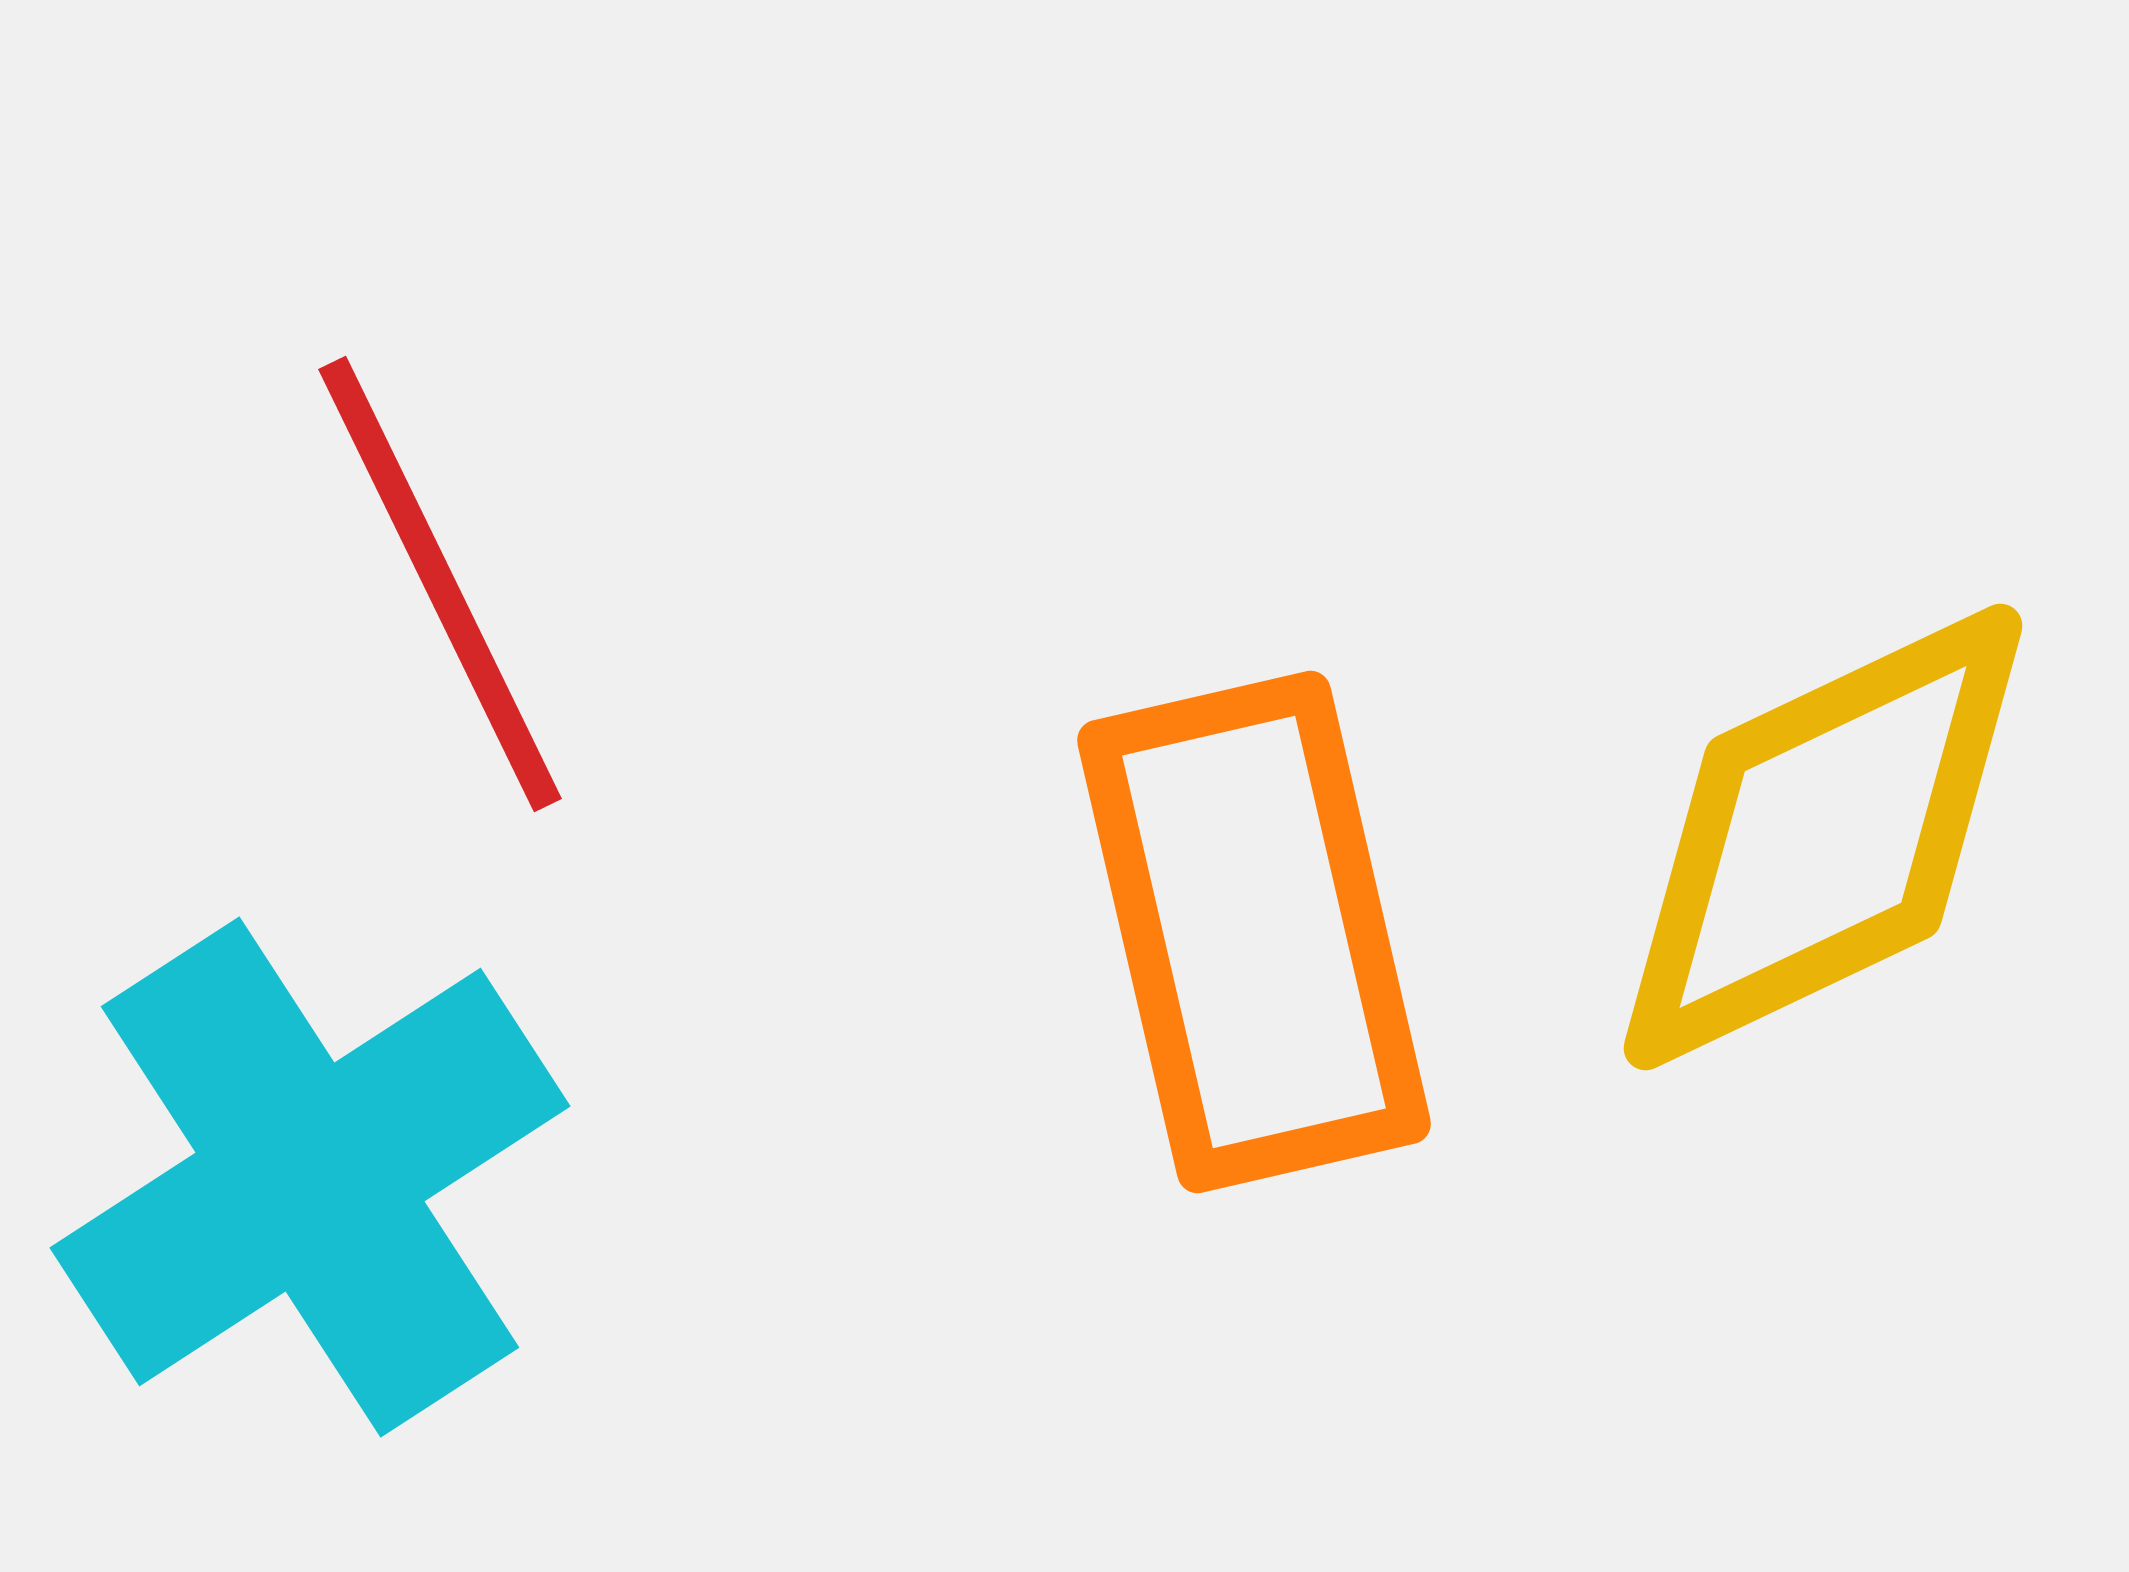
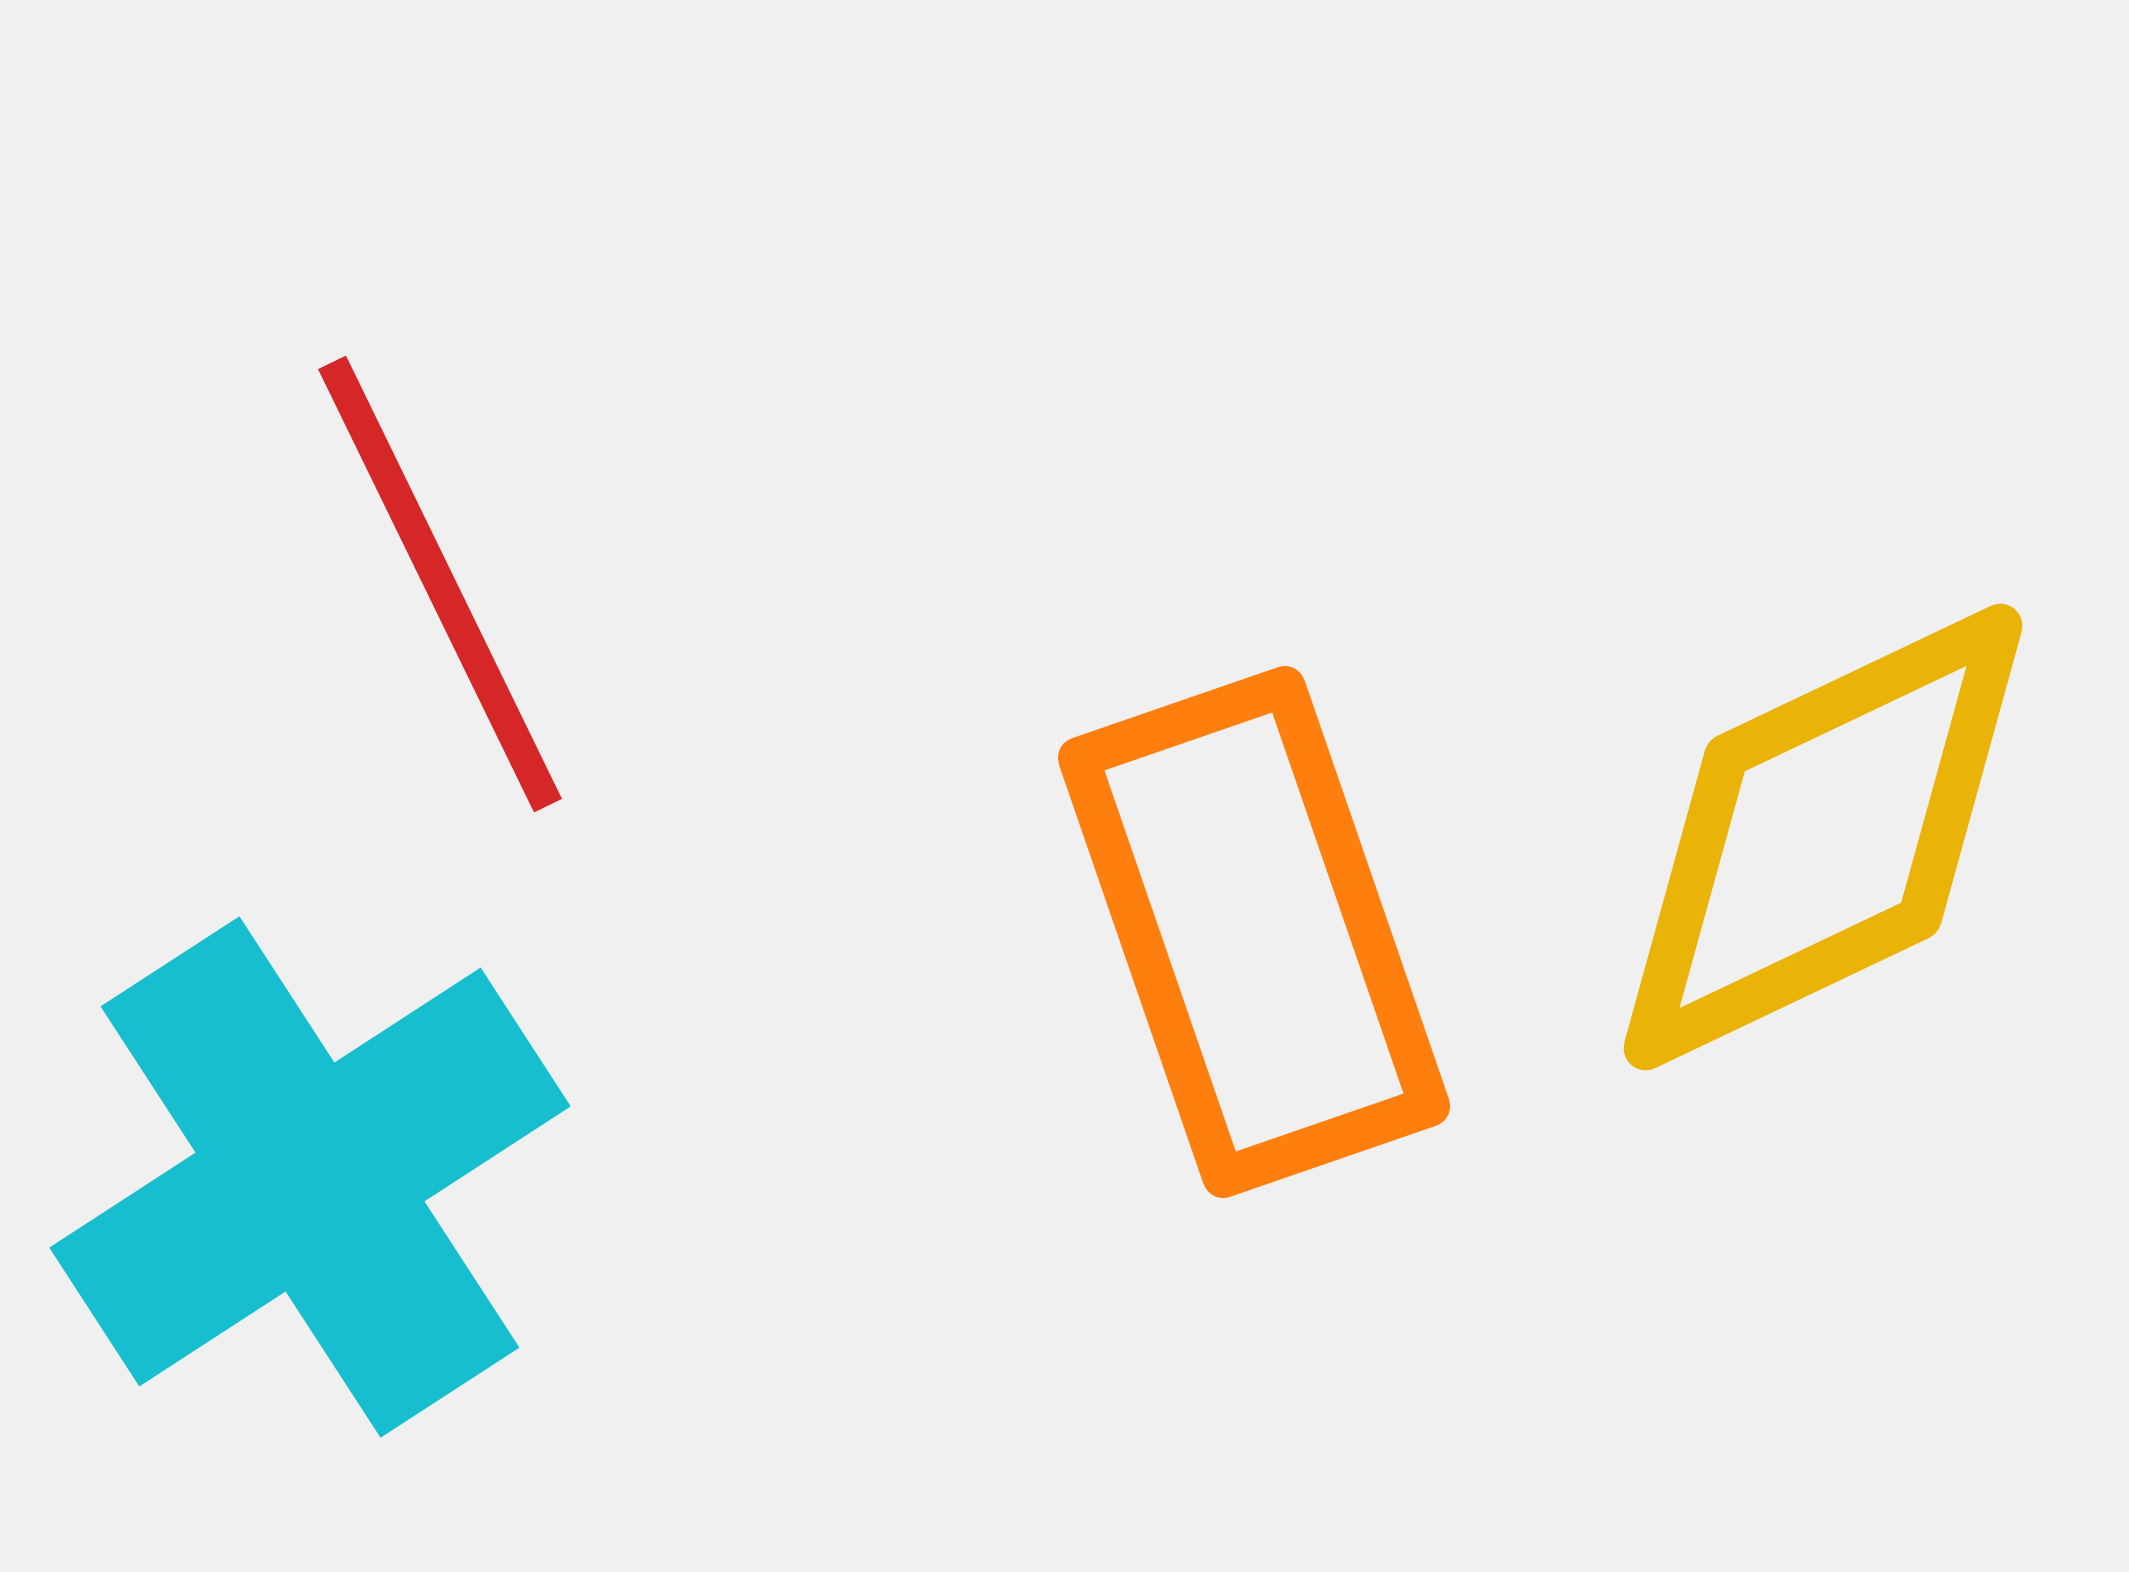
orange rectangle: rotated 6 degrees counterclockwise
